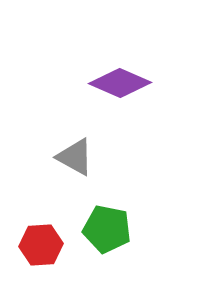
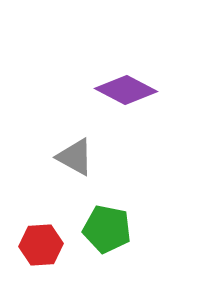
purple diamond: moved 6 px right, 7 px down; rotated 4 degrees clockwise
